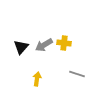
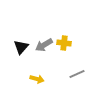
gray line: rotated 42 degrees counterclockwise
yellow arrow: rotated 96 degrees clockwise
